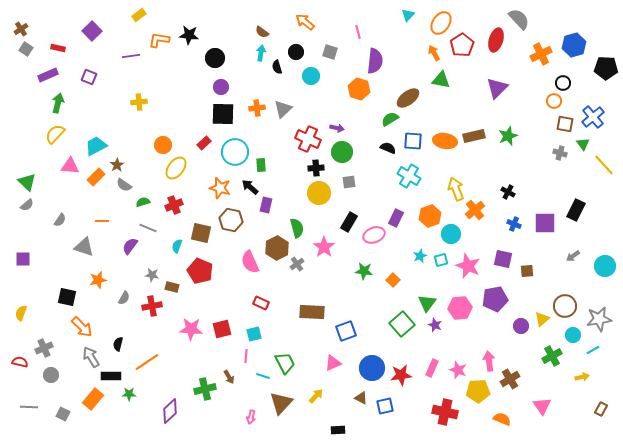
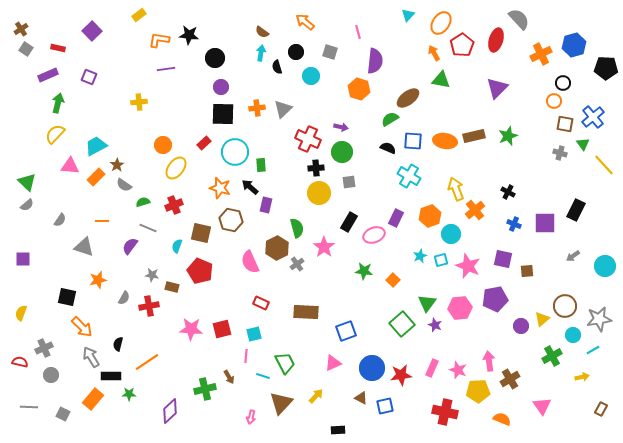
purple line at (131, 56): moved 35 px right, 13 px down
purple arrow at (337, 128): moved 4 px right, 1 px up
red cross at (152, 306): moved 3 px left
brown rectangle at (312, 312): moved 6 px left
